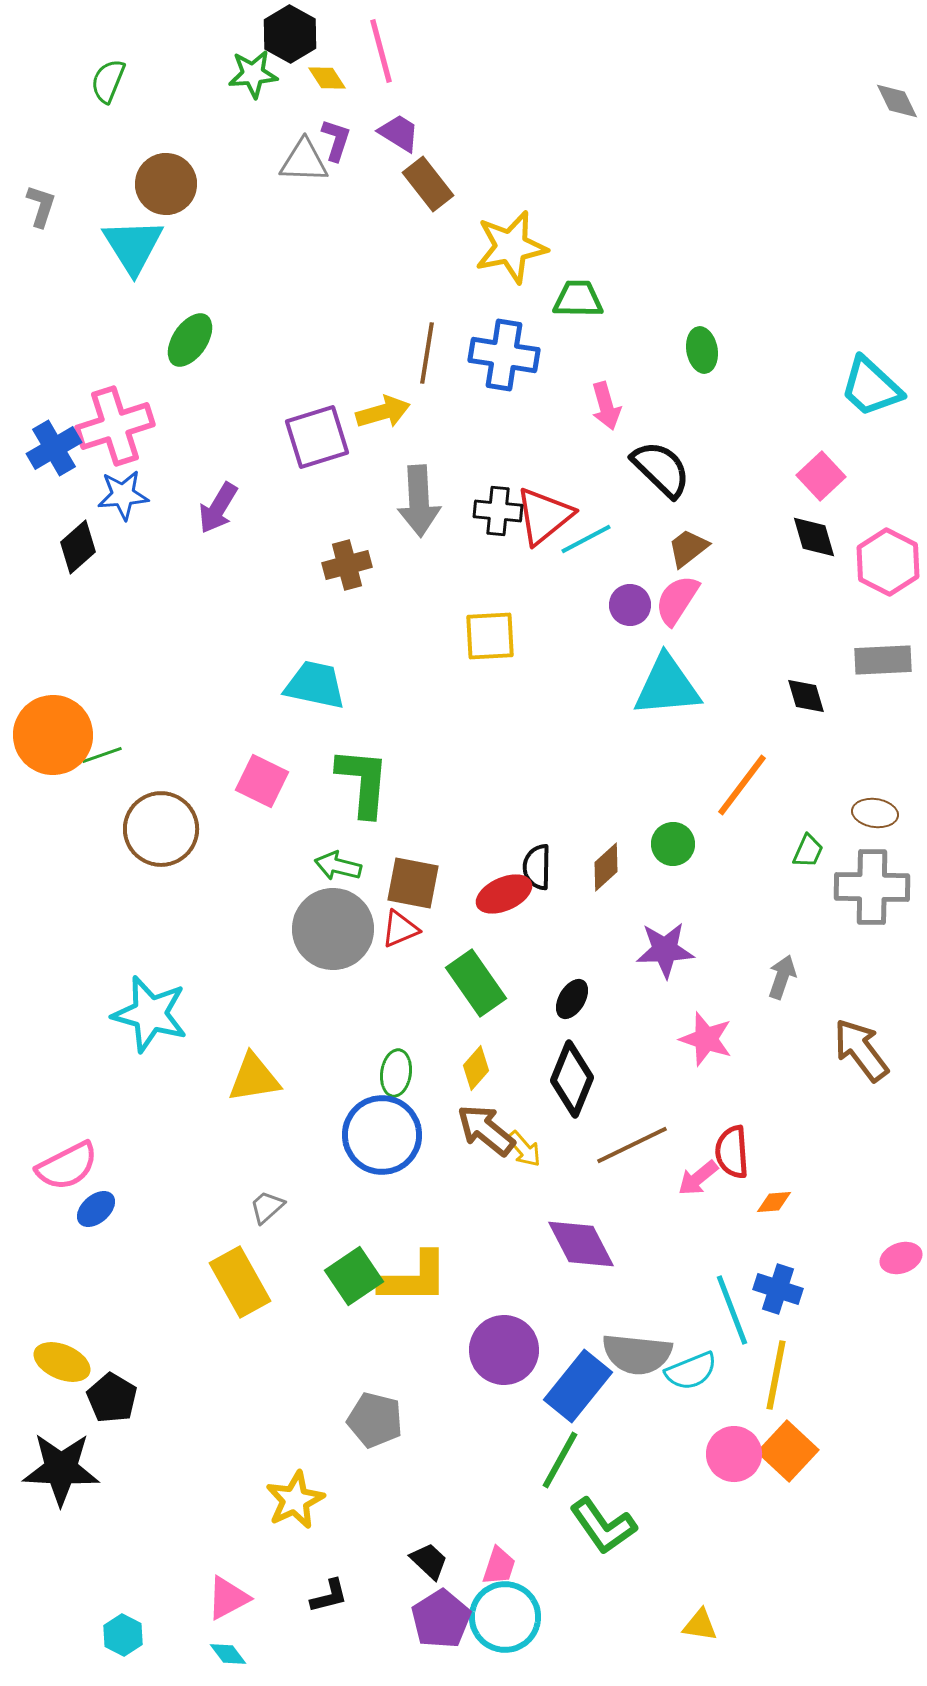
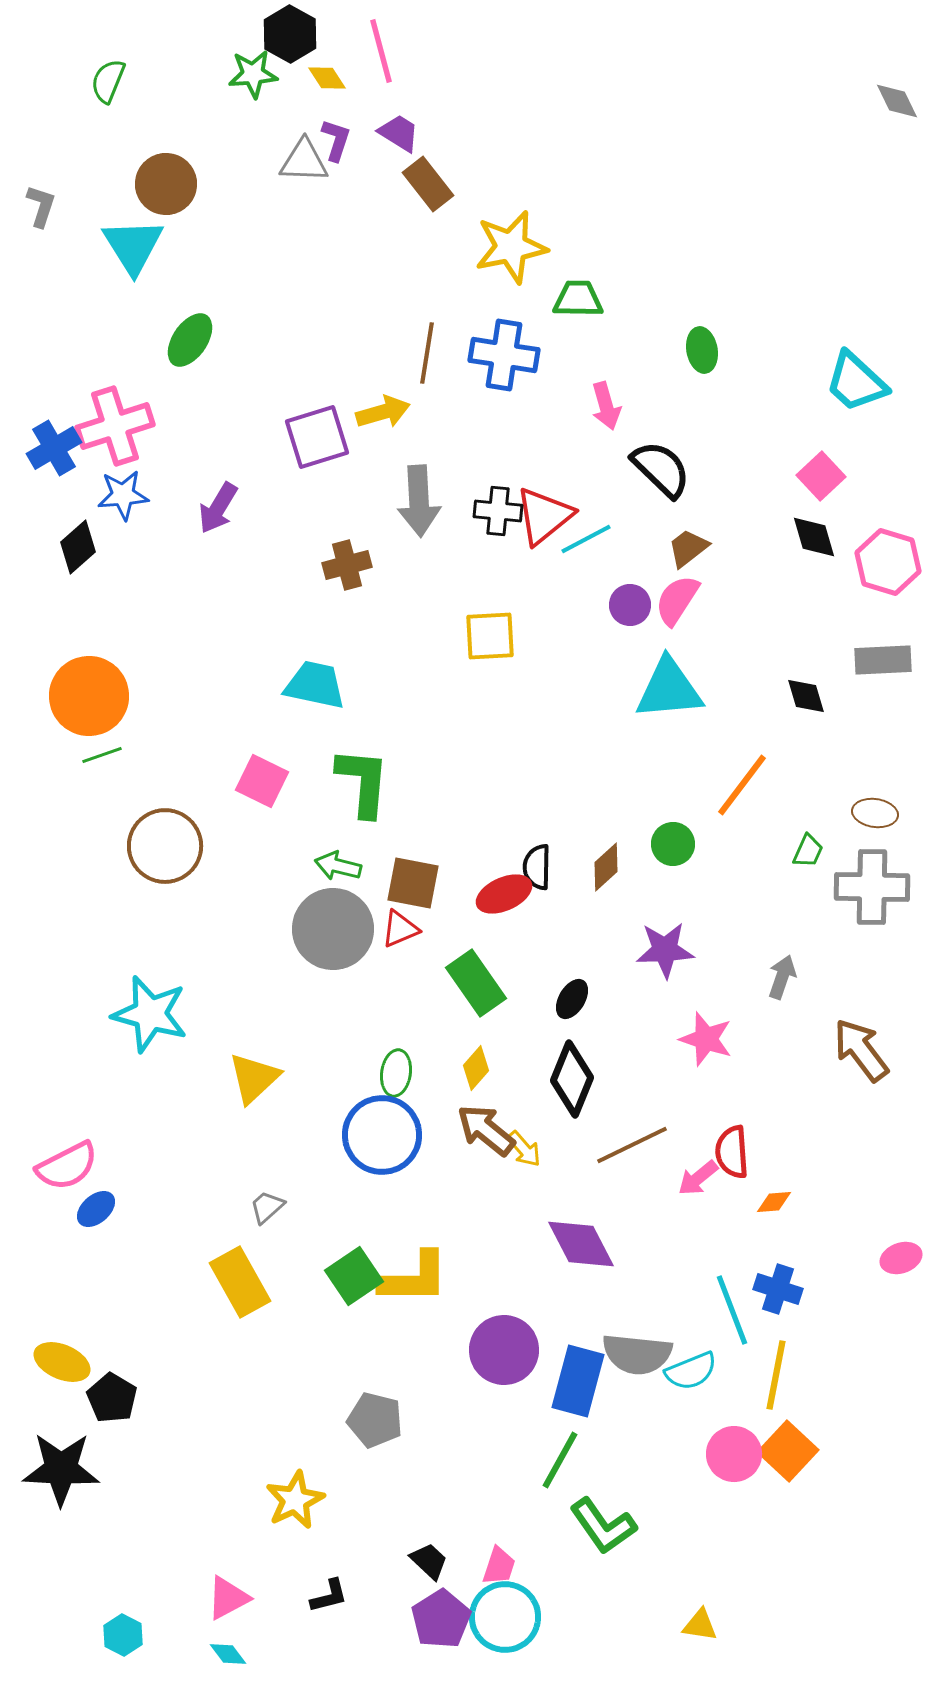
cyan trapezoid at (871, 387): moved 15 px left, 5 px up
pink hexagon at (888, 562): rotated 10 degrees counterclockwise
cyan triangle at (667, 686): moved 2 px right, 3 px down
orange circle at (53, 735): moved 36 px right, 39 px up
brown circle at (161, 829): moved 4 px right, 17 px down
yellow triangle at (254, 1078): rotated 34 degrees counterclockwise
blue rectangle at (578, 1386): moved 5 px up; rotated 24 degrees counterclockwise
